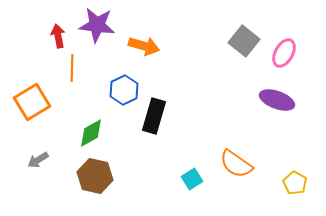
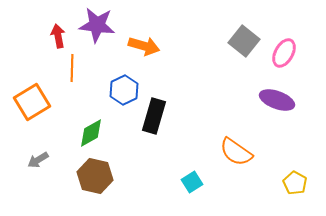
orange semicircle: moved 12 px up
cyan square: moved 3 px down
